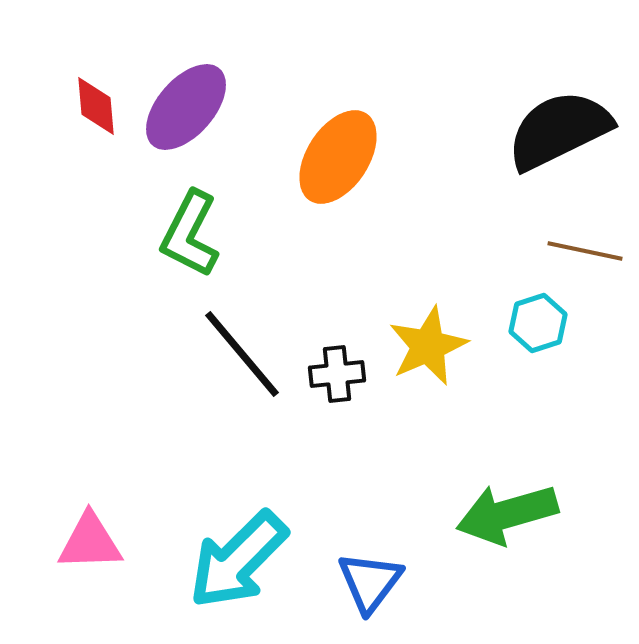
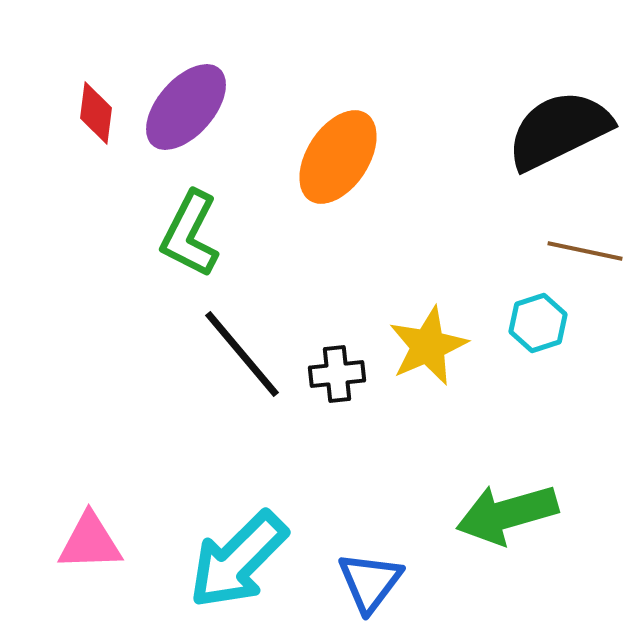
red diamond: moved 7 px down; rotated 12 degrees clockwise
